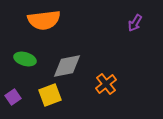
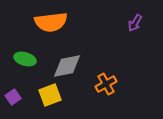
orange semicircle: moved 7 px right, 2 px down
orange cross: rotated 10 degrees clockwise
